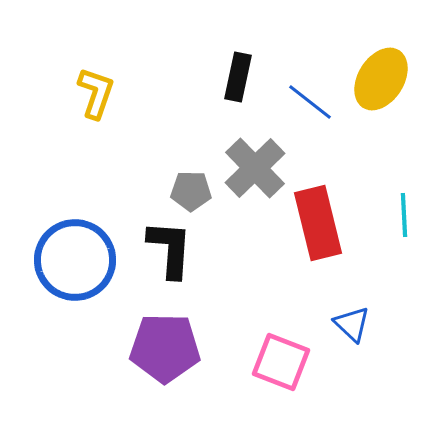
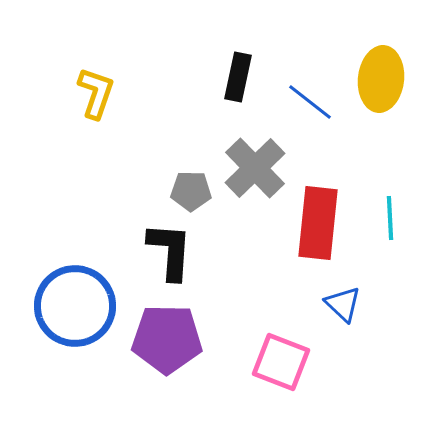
yellow ellipse: rotated 26 degrees counterclockwise
cyan line: moved 14 px left, 3 px down
red rectangle: rotated 20 degrees clockwise
black L-shape: moved 2 px down
blue circle: moved 46 px down
blue triangle: moved 9 px left, 20 px up
purple pentagon: moved 2 px right, 9 px up
